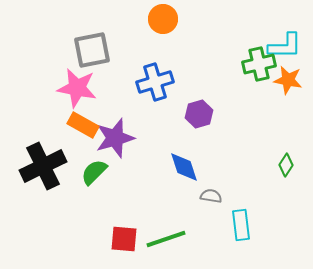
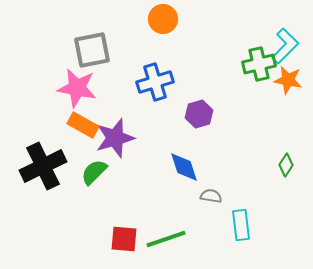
cyan L-shape: rotated 45 degrees counterclockwise
